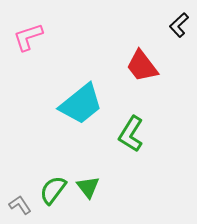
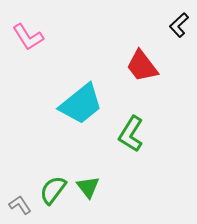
pink L-shape: rotated 104 degrees counterclockwise
